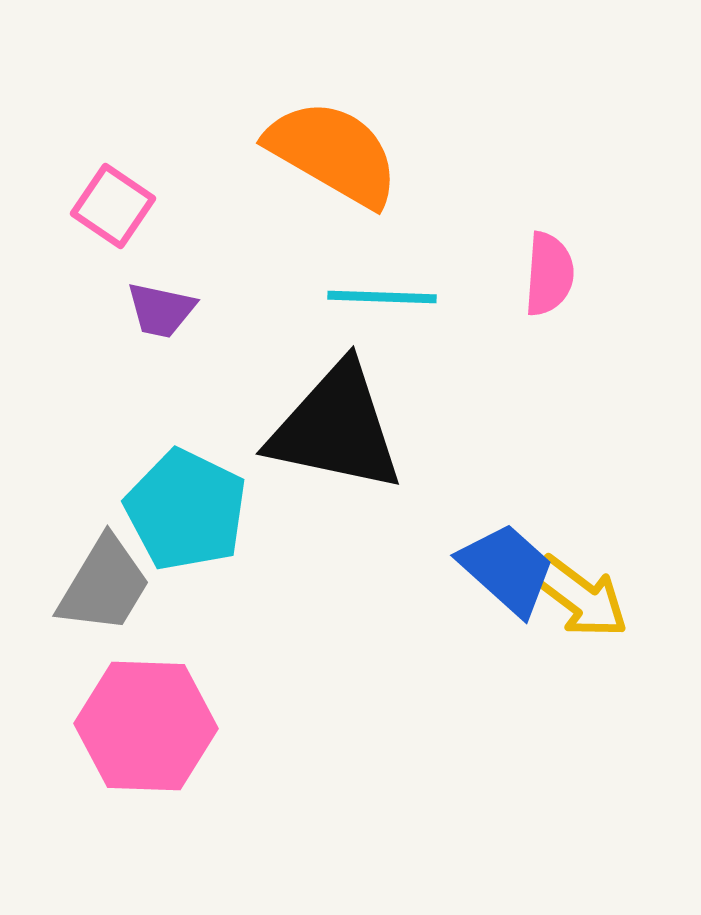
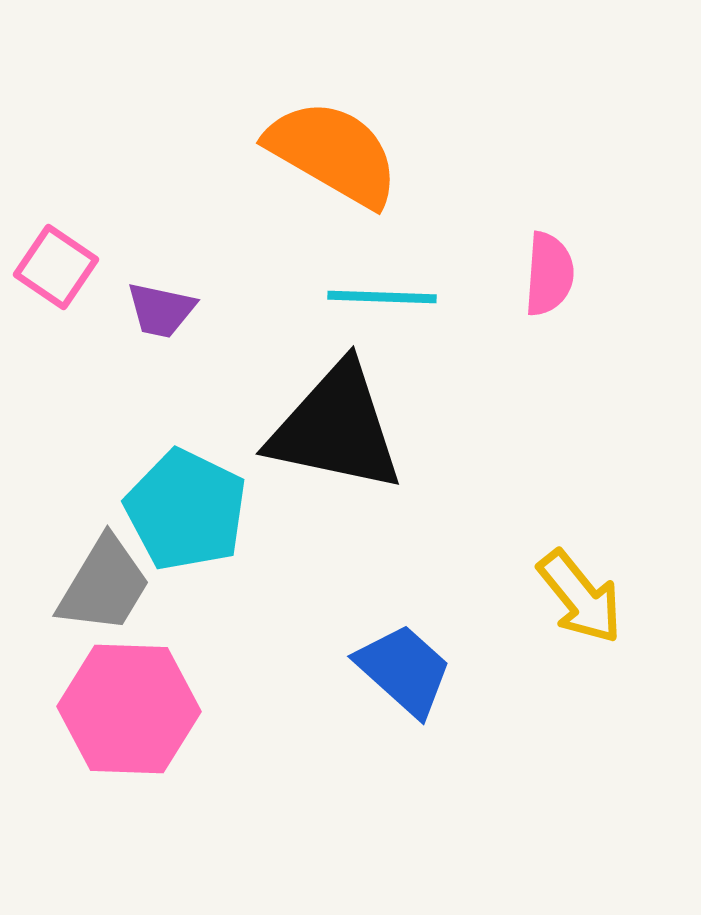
pink square: moved 57 px left, 61 px down
blue trapezoid: moved 103 px left, 101 px down
yellow arrow: rotated 14 degrees clockwise
pink hexagon: moved 17 px left, 17 px up
